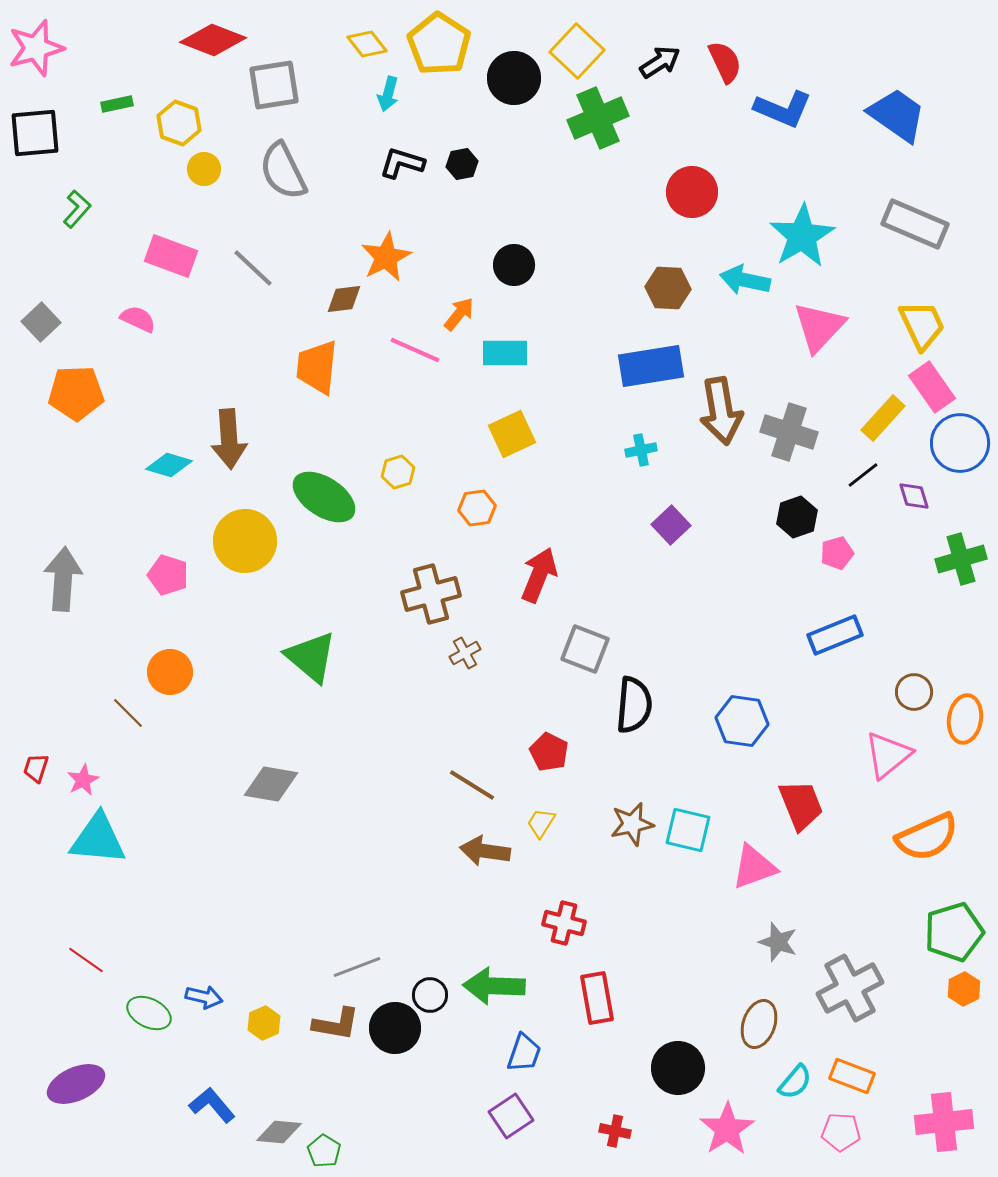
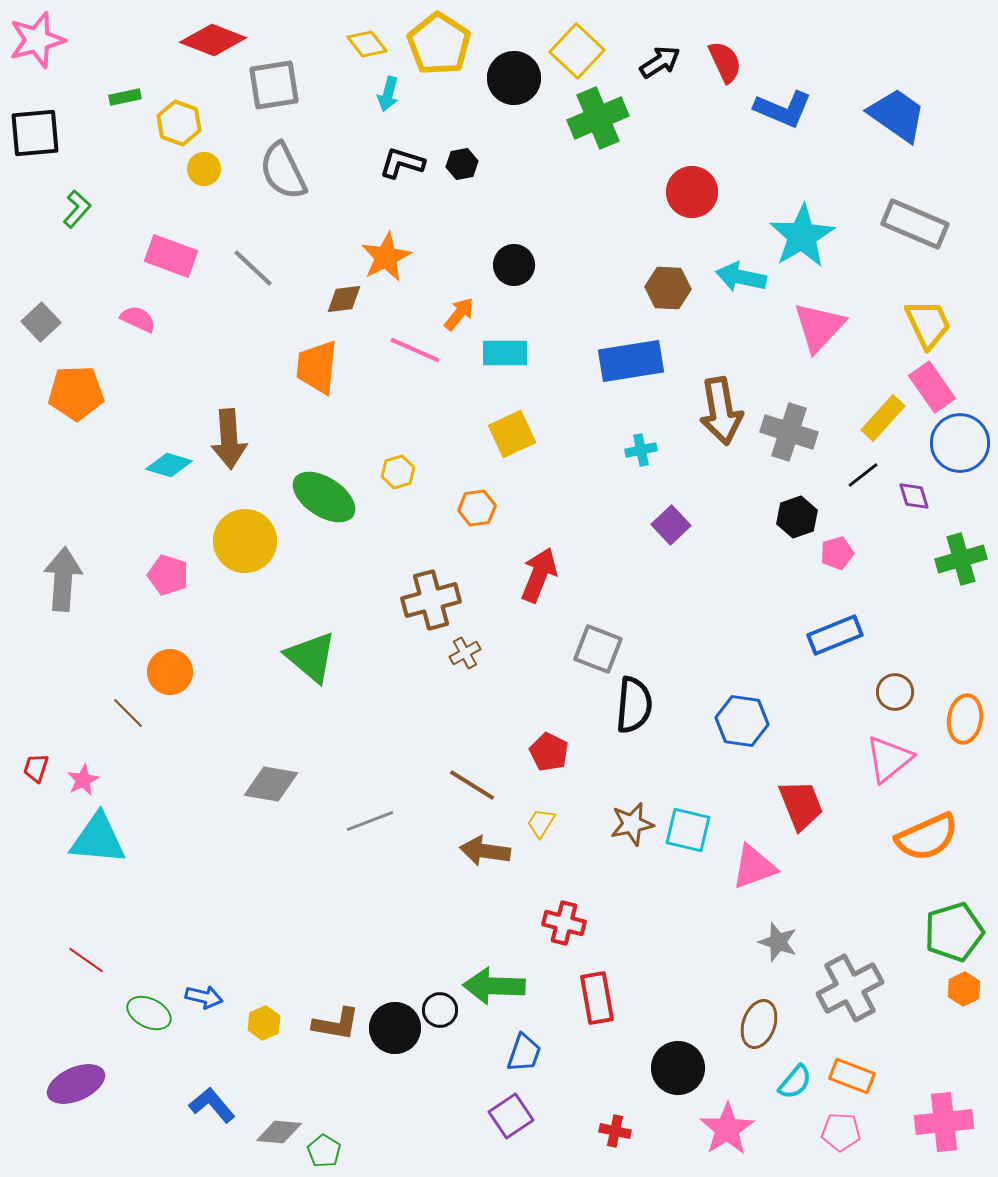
pink star at (36, 48): moved 1 px right, 8 px up
green rectangle at (117, 104): moved 8 px right, 7 px up
cyan arrow at (745, 280): moved 4 px left, 3 px up
yellow trapezoid at (922, 325): moved 6 px right, 1 px up
blue rectangle at (651, 366): moved 20 px left, 5 px up
brown cross at (431, 594): moved 6 px down
gray square at (585, 649): moved 13 px right
brown circle at (914, 692): moved 19 px left
pink triangle at (888, 755): moved 1 px right, 4 px down
gray line at (357, 967): moved 13 px right, 146 px up
black circle at (430, 995): moved 10 px right, 15 px down
